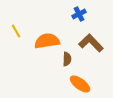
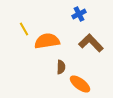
yellow line: moved 8 px right, 2 px up
brown semicircle: moved 6 px left, 8 px down
